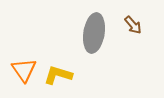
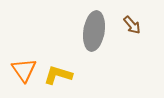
brown arrow: moved 1 px left
gray ellipse: moved 2 px up
